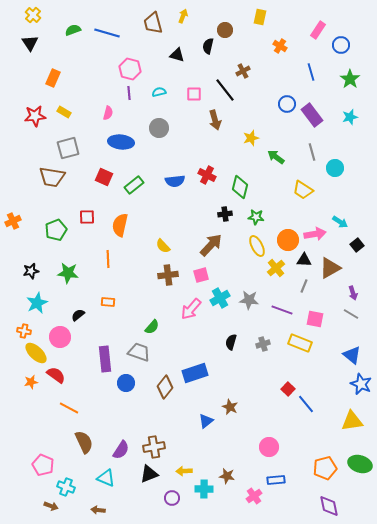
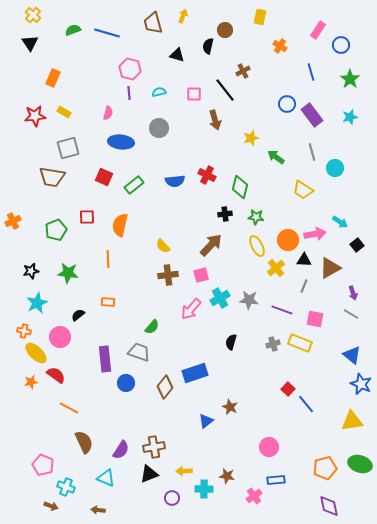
gray cross at (263, 344): moved 10 px right
